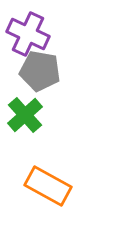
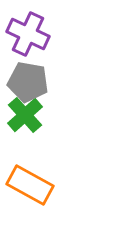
gray pentagon: moved 12 px left, 11 px down
orange rectangle: moved 18 px left, 1 px up
